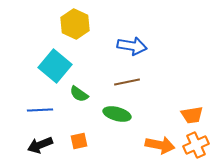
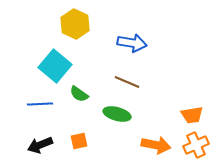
blue arrow: moved 3 px up
brown line: rotated 35 degrees clockwise
blue line: moved 6 px up
orange arrow: moved 4 px left
